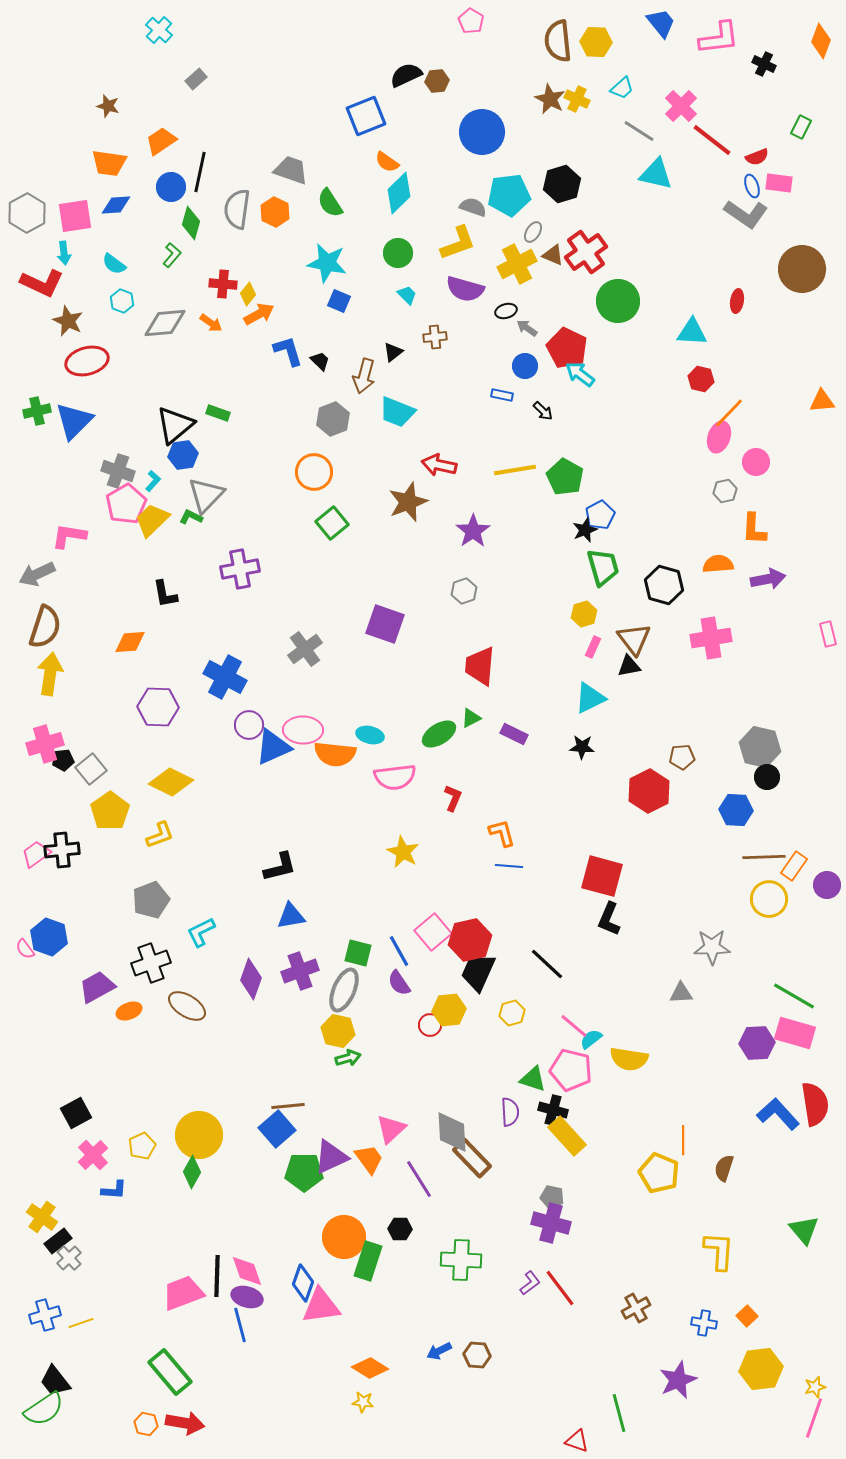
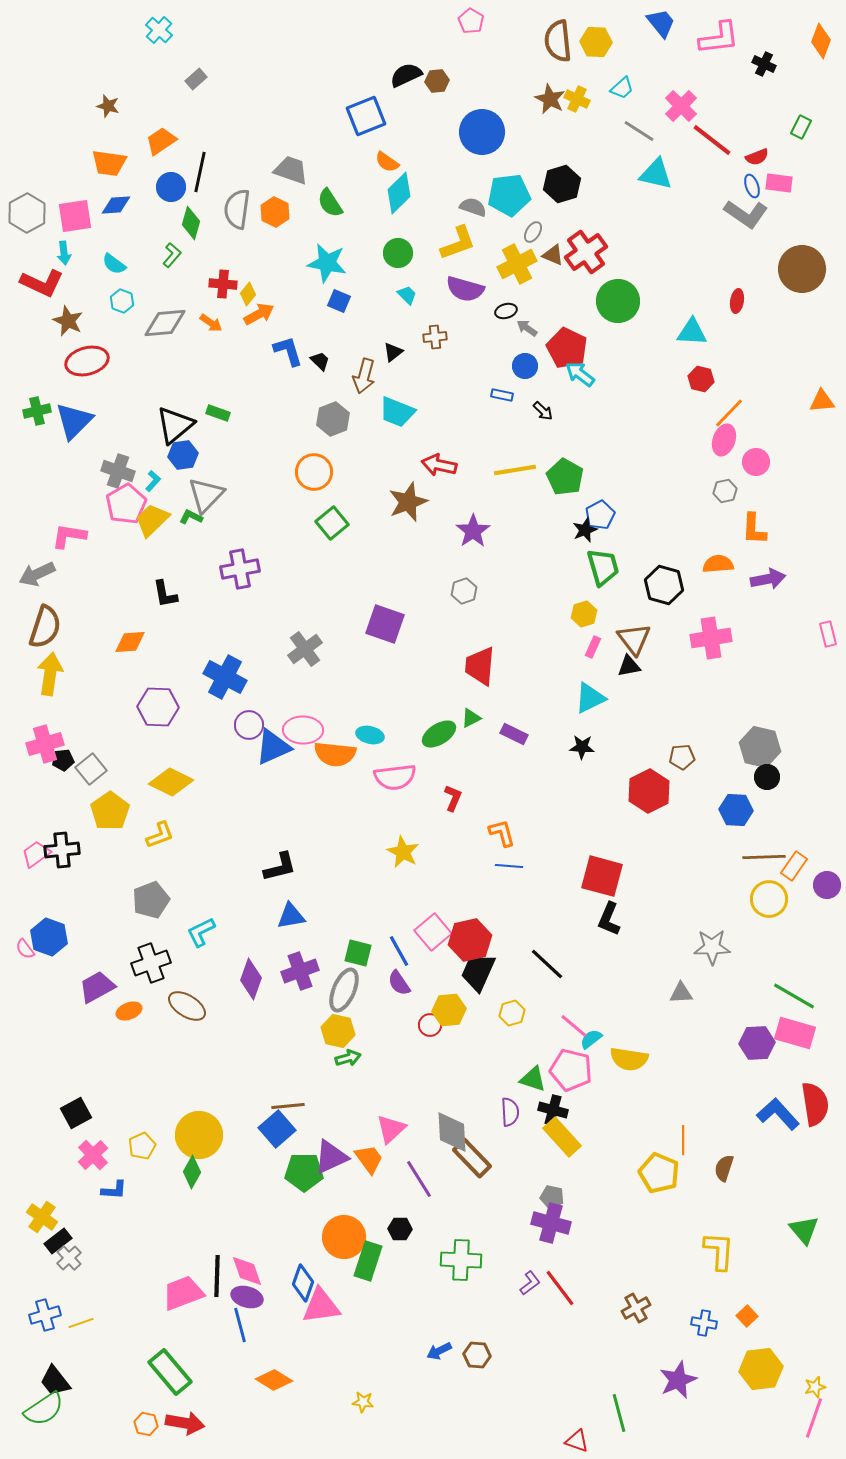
pink ellipse at (719, 437): moved 5 px right, 3 px down
yellow rectangle at (567, 1136): moved 5 px left, 1 px down
orange diamond at (370, 1368): moved 96 px left, 12 px down
